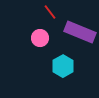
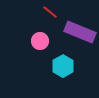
red line: rotated 14 degrees counterclockwise
pink circle: moved 3 px down
